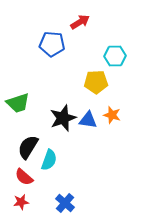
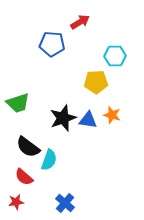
black semicircle: rotated 85 degrees counterclockwise
red star: moved 5 px left
